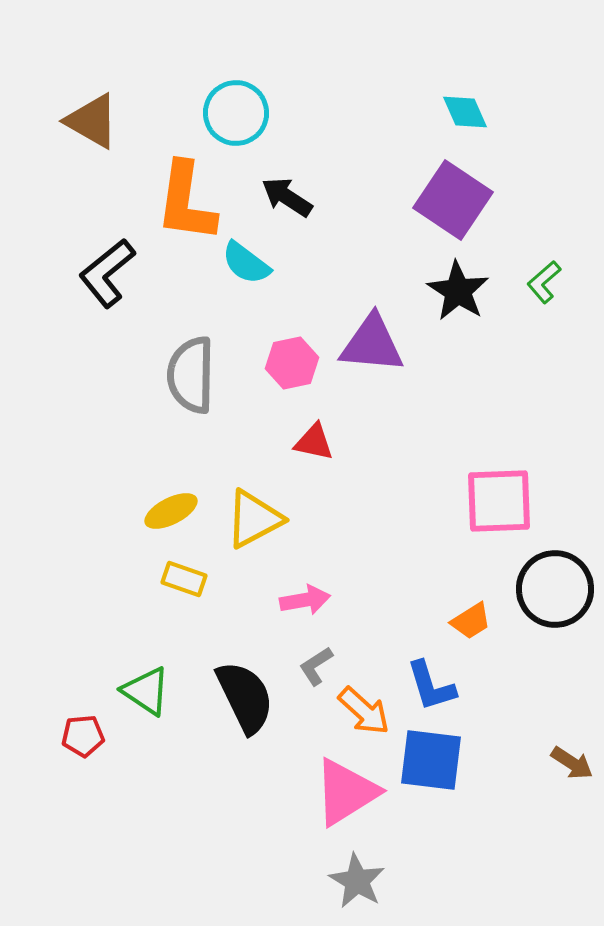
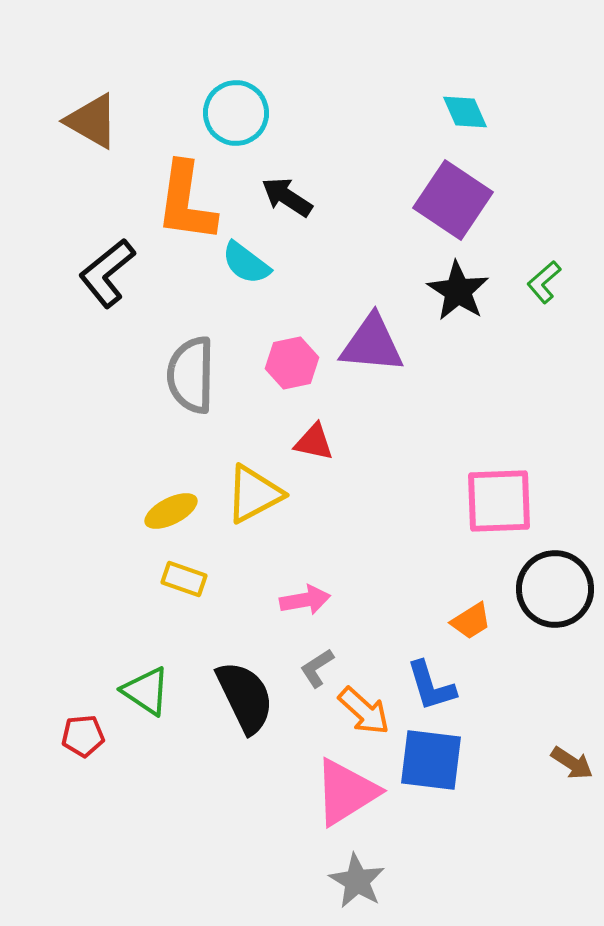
yellow triangle: moved 25 px up
gray L-shape: moved 1 px right, 2 px down
